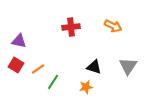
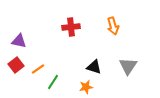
orange arrow: rotated 48 degrees clockwise
red square: rotated 21 degrees clockwise
